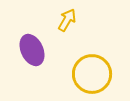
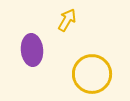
purple ellipse: rotated 20 degrees clockwise
